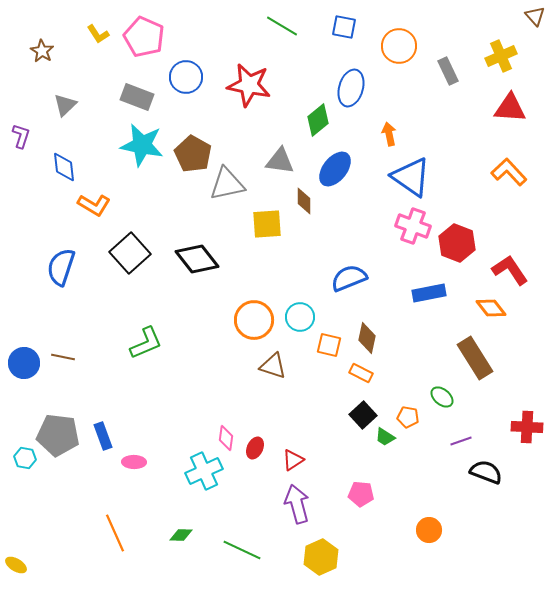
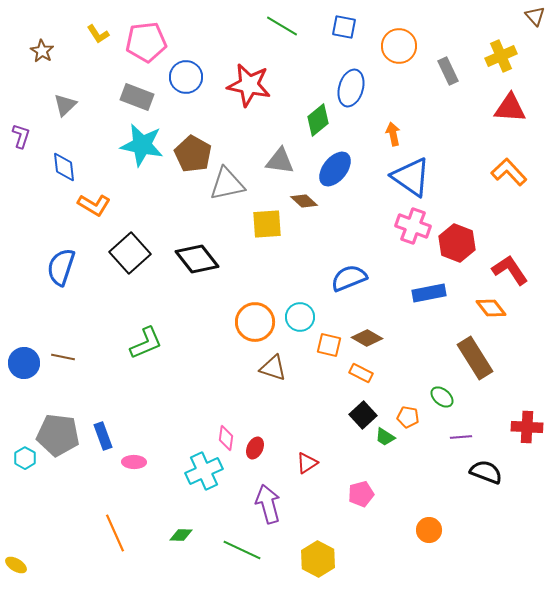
pink pentagon at (144, 37): moved 2 px right, 5 px down; rotated 30 degrees counterclockwise
orange arrow at (389, 134): moved 4 px right
brown diamond at (304, 201): rotated 48 degrees counterclockwise
orange circle at (254, 320): moved 1 px right, 2 px down
brown diamond at (367, 338): rotated 72 degrees counterclockwise
brown triangle at (273, 366): moved 2 px down
purple line at (461, 441): moved 4 px up; rotated 15 degrees clockwise
cyan hexagon at (25, 458): rotated 20 degrees clockwise
red triangle at (293, 460): moved 14 px right, 3 px down
pink pentagon at (361, 494): rotated 20 degrees counterclockwise
purple arrow at (297, 504): moved 29 px left
yellow hexagon at (321, 557): moved 3 px left, 2 px down; rotated 8 degrees counterclockwise
